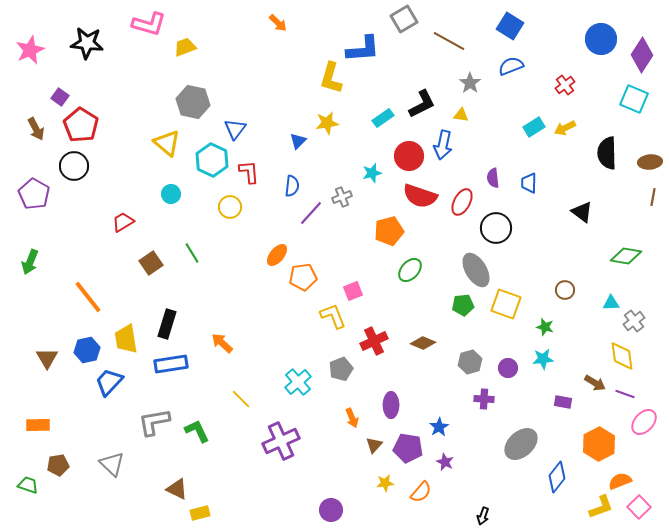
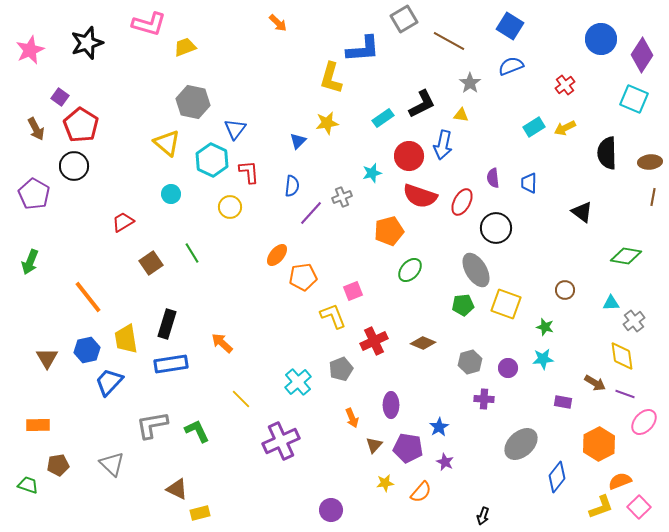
black star at (87, 43): rotated 24 degrees counterclockwise
gray L-shape at (154, 422): moved 2 px left, 3 px down
